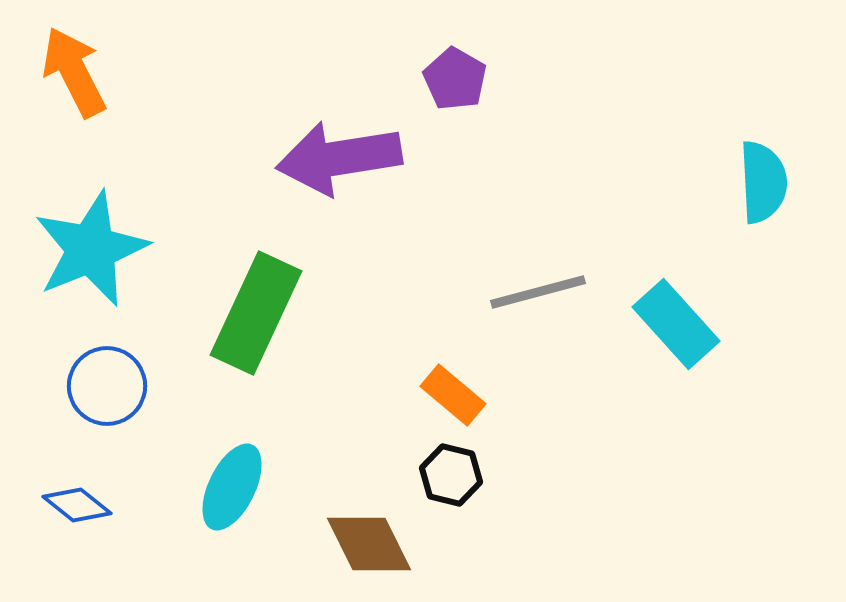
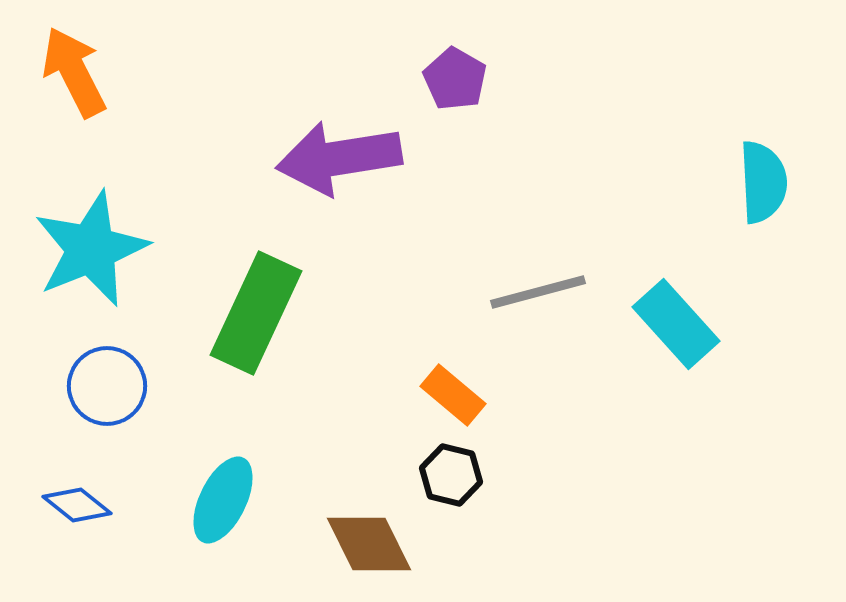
cyan ellipse: moved 9 px left, 13 px down
